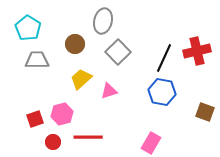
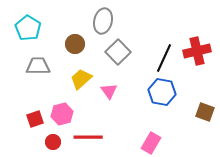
gray trapezoid: moved 1 px right, 6 px down
pink triangle: rotated 48 degrees counterclockwise
